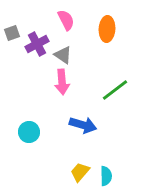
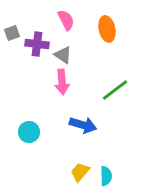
orange ellipse: rotated 15 degrees counterclockwise
purple cross: rotated 35 degrees clockwise
